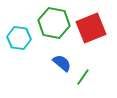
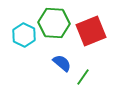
green hexagon: rotated 8 degrees counterclockwise
red square: moved 3 px down
cyan hexagon: moved 5 px right, 3 px up; rotated 20 degrees clockwise
